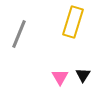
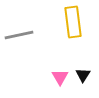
yellow rectangle: rotated 24 degrees counterclockwise
gray line: moved 1 px down; rotated 56 degrees clockwise
